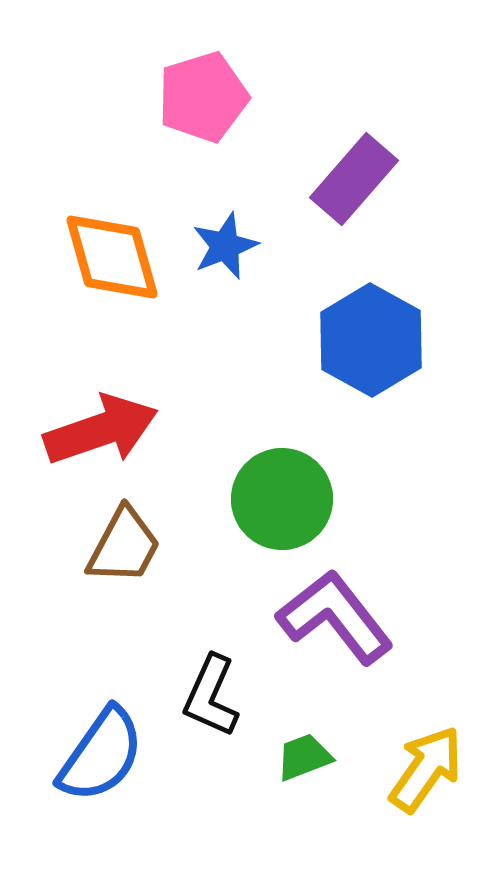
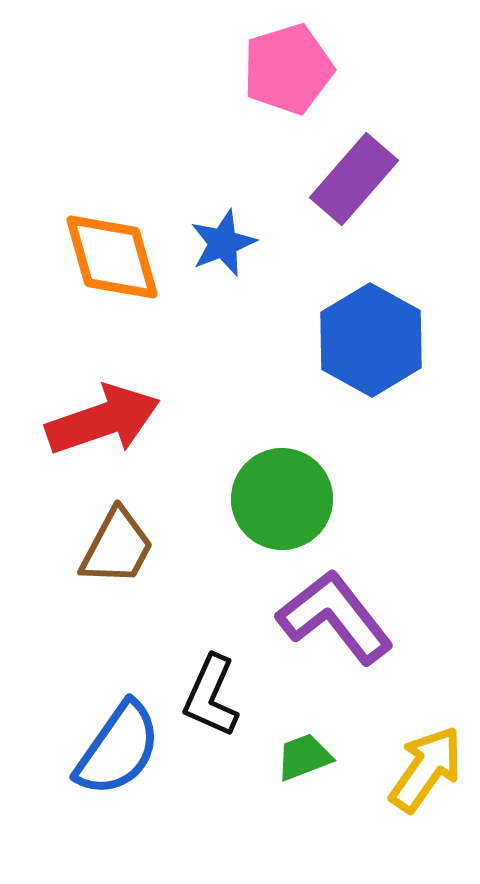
pink pentagon: moved 85 px right, 28 px up
blue star: moved 2 px left, 3 px up
red arrow: moved 2 px right, 10 px up
brown trapezoid: moved 7 px left, 1 px down
blue semicircle: moved 17 px right, 6 px up
